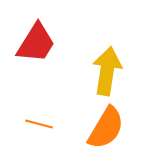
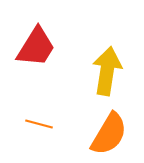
red trapezoid: moved 4 px down
orange semicircle: moved 3 px right, 6 px down
